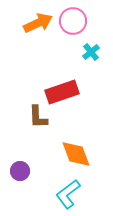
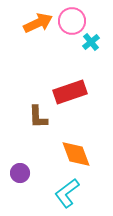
pink circle: moved 1 px left
cyan cross: moved 10 px up
red rectangle: moved 8 px right
purple circle: moved 2 px down
cyan L-shape: moved 1 px left, 1 px up
